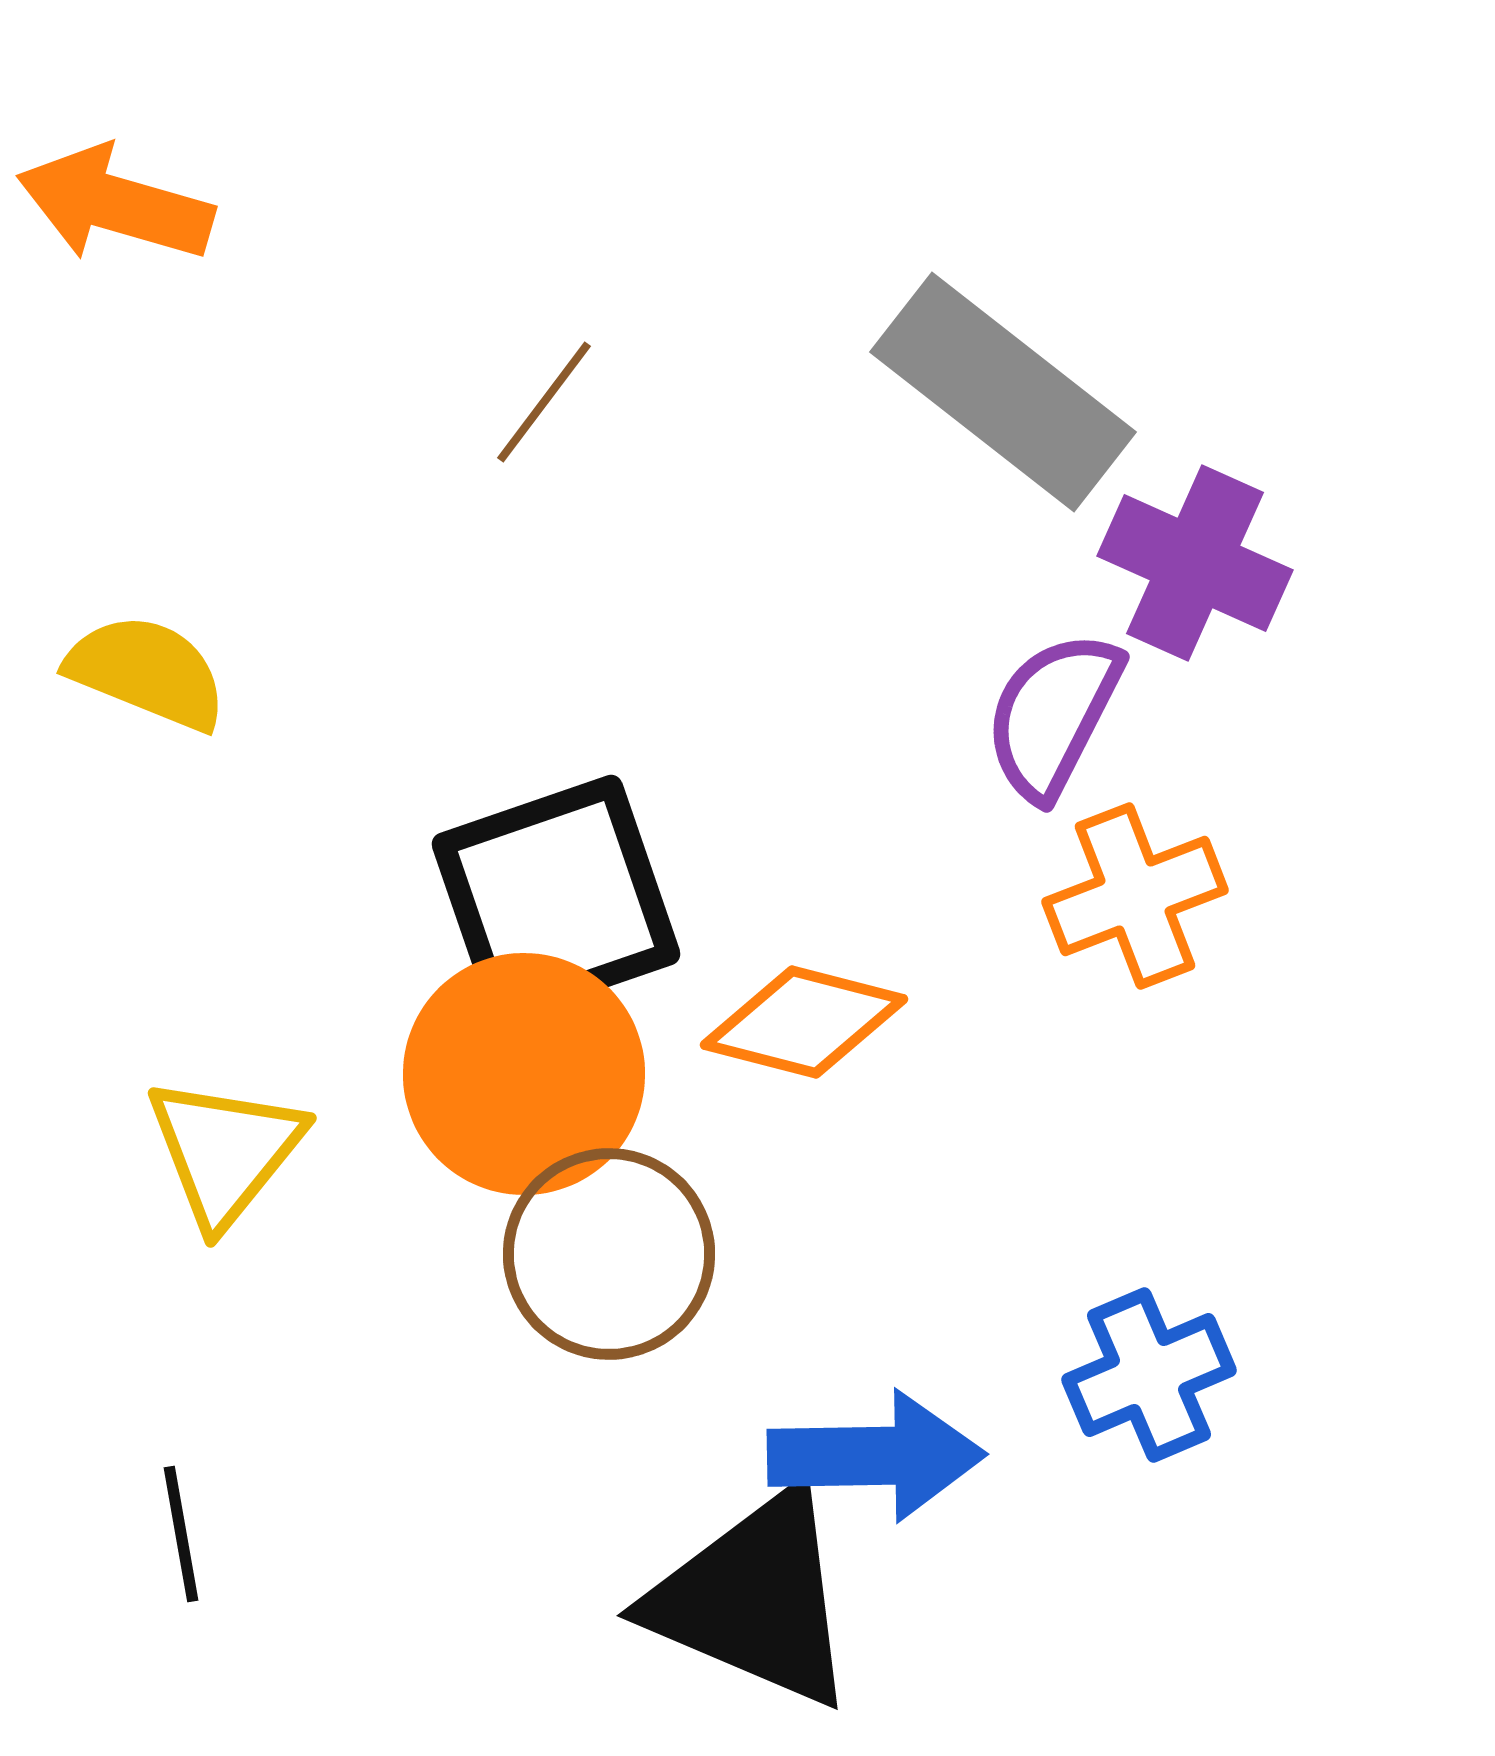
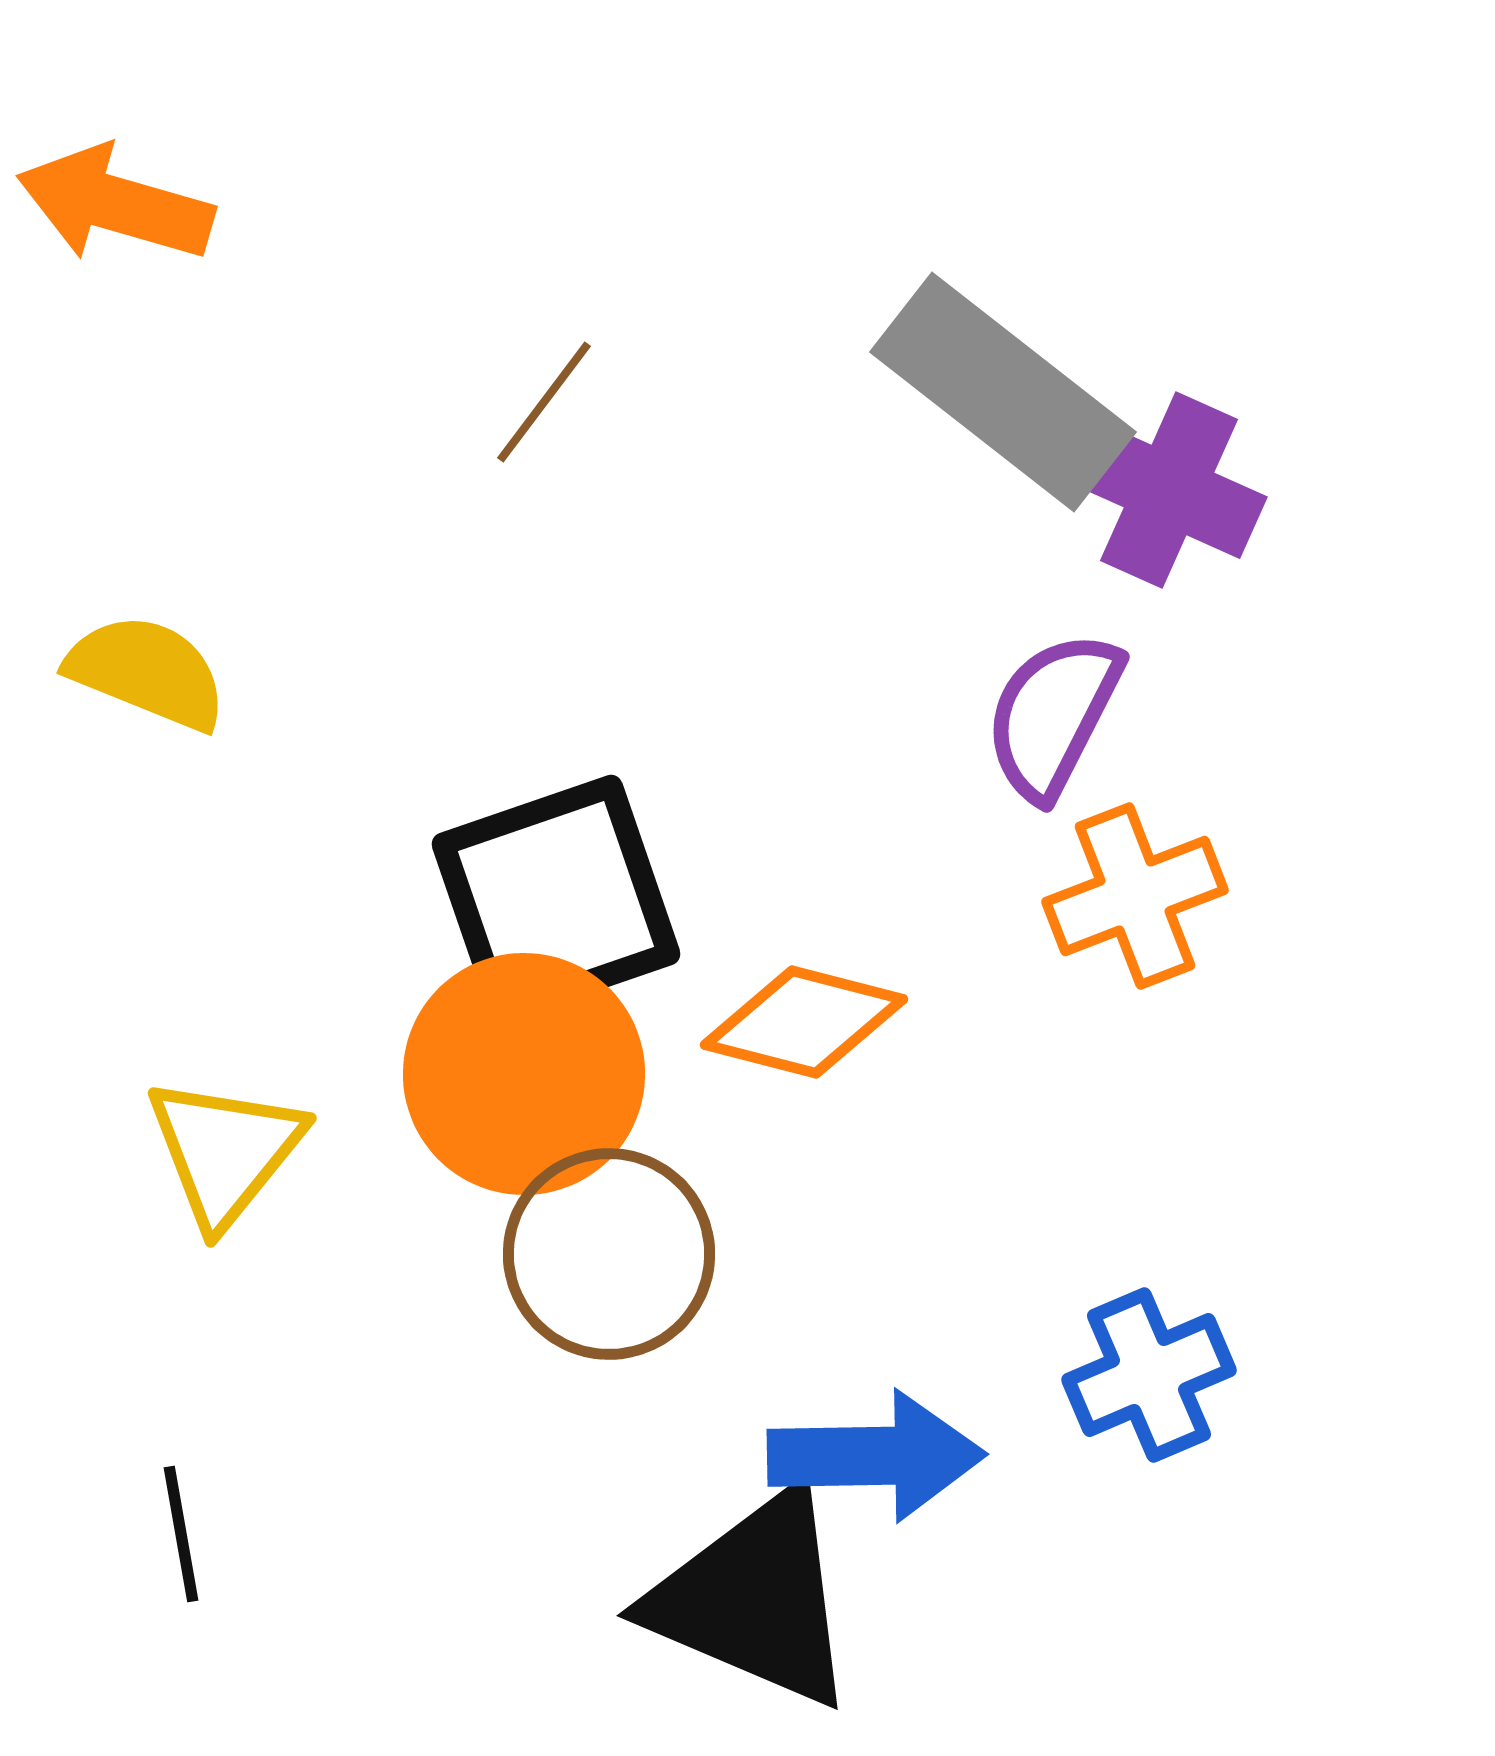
purple cross: moved 26 px left, 73 px up
